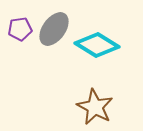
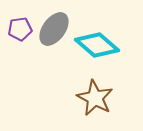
cyan diamond: rotated 9 degrees clockwise
brown star: moved 9 px up
